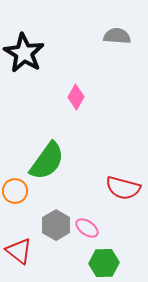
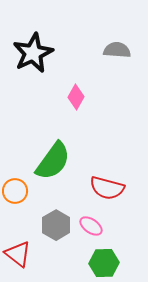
gray semicircle: moved 14 px down
black star: moved 9 px right; rotated 15 degrees clockwise
green semicircle: moved 6 px right
red semicircle: moved 16 px left
pink ellipse: moved 4 px right, 2 px up
red triangle: moved 1 px left, 3 px down
